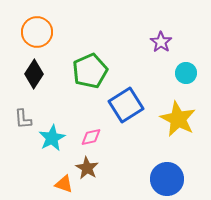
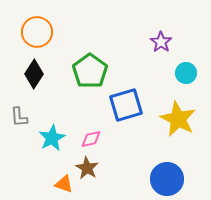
green pentagon: rotated 12 degrees counterclockwise
blue square: rotated 16 degrees clockwise
gray L-shape: moved 4 px left, 2 px up
pink diamond: moved 2 px down
